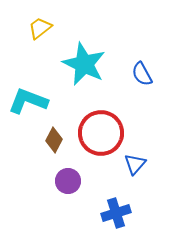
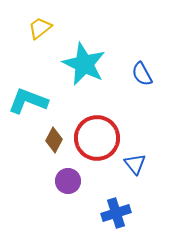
red circle: moved 4 px left, 5 px down
blue triangle: rotated 20 degrees counterclockwise
